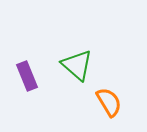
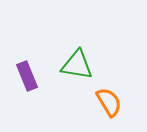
green triangle: rotated 32 degrees counterclockwise
